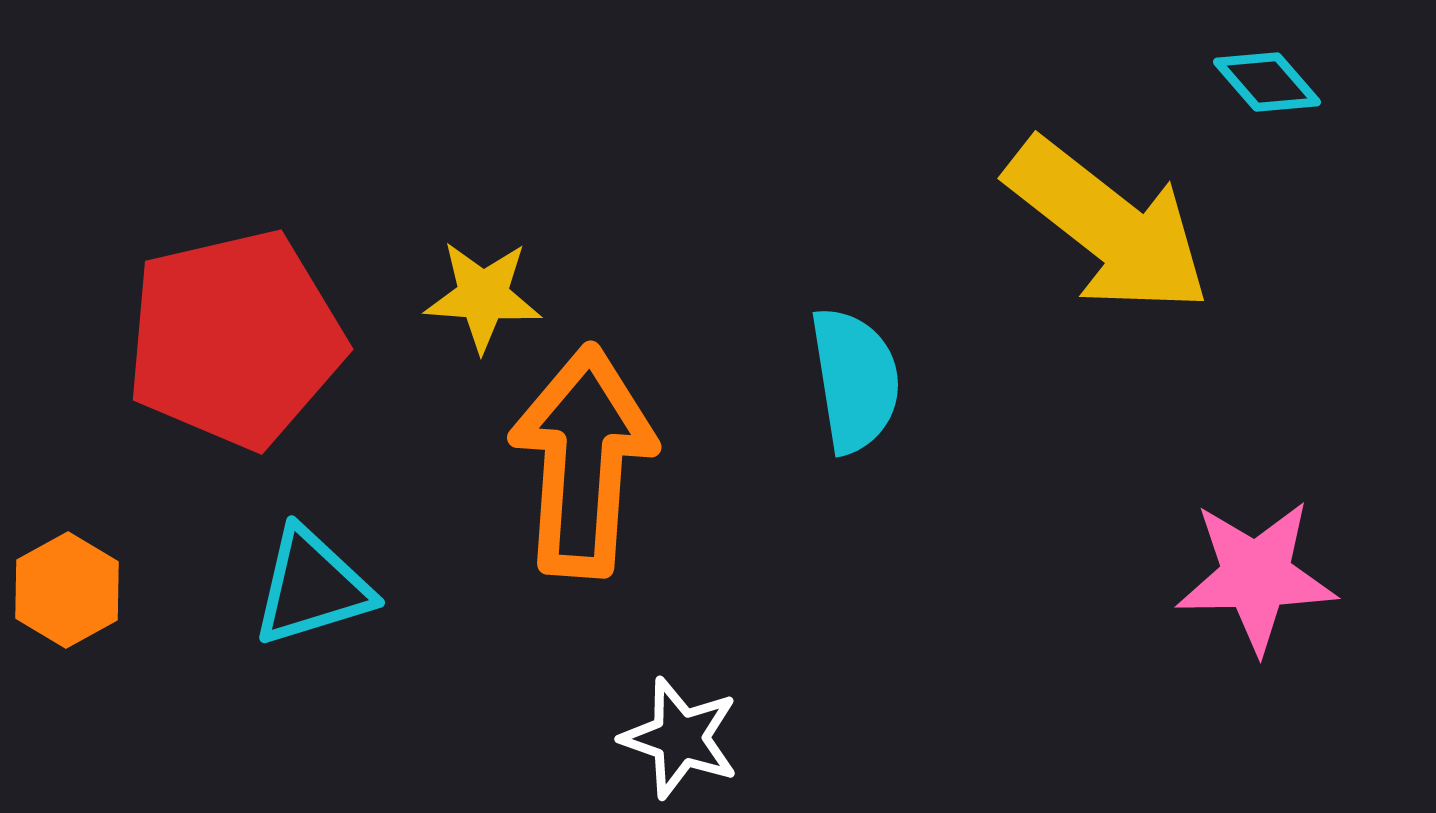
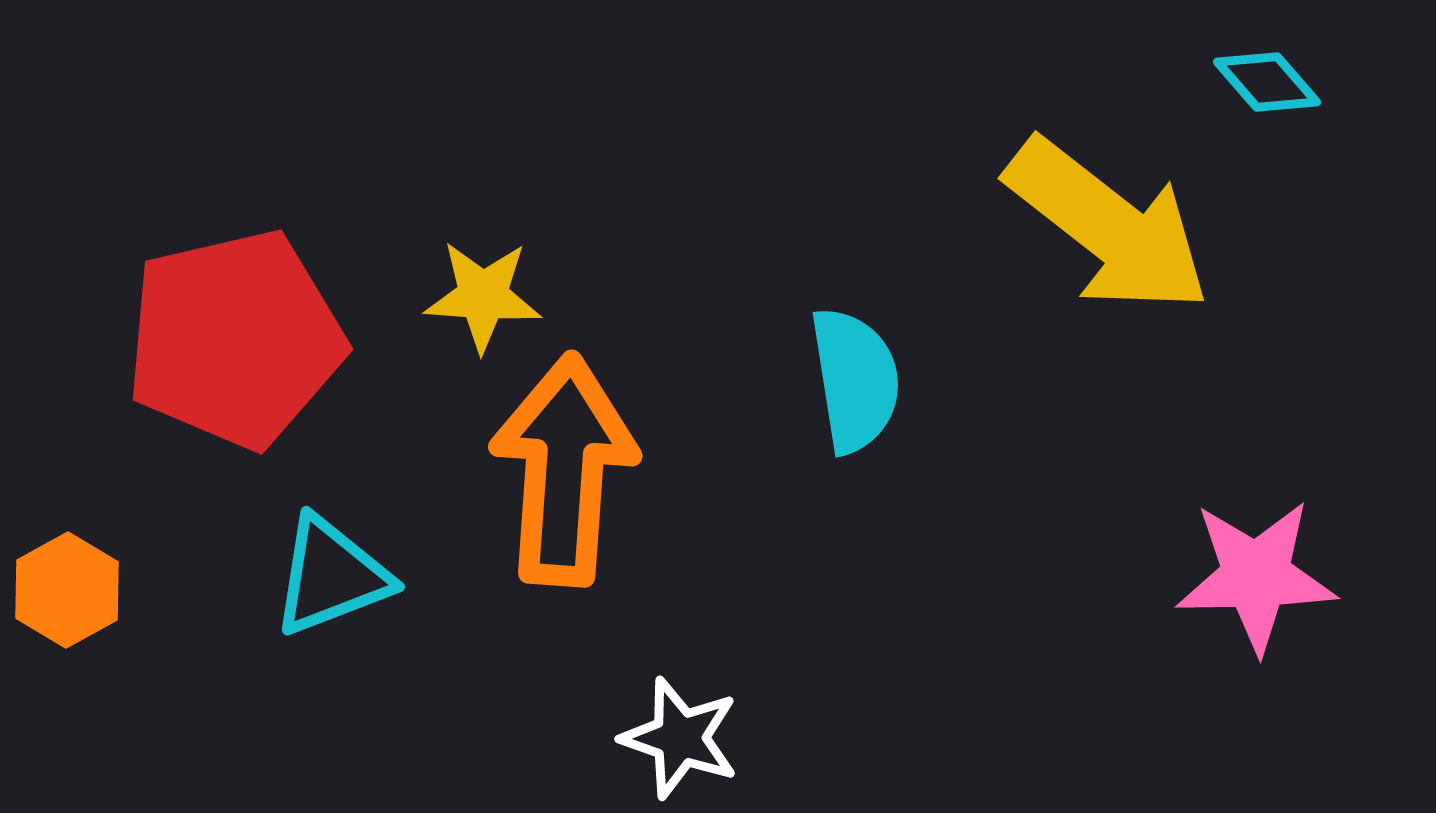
orange arrow: moved 19 px left, 9 px down
cyan triangle: moved 19 px right, 11 px up; rotated 4 degrees counterclockwise
